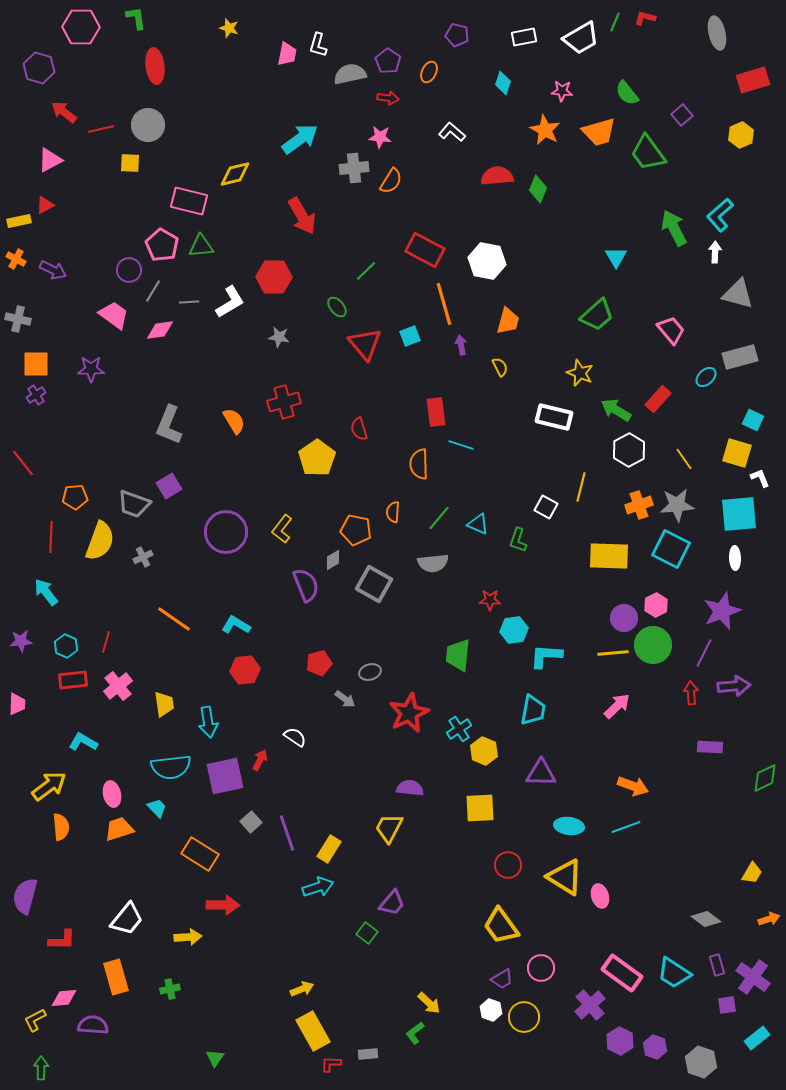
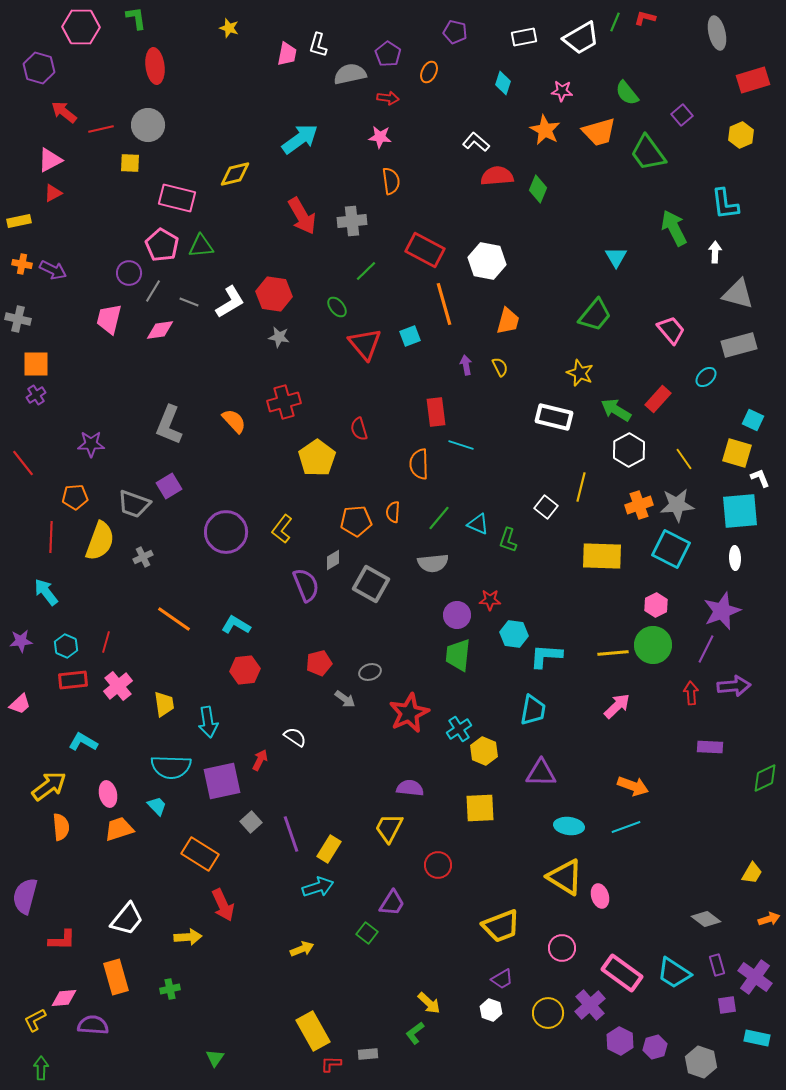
purple pentagon at (457, 35): moved 2 px left, 3 px up
purple pentagon at (388, 61): moved 7 px up
white L-shape at (452, 132): moved 24 px right, 10 px down
gray cross at (354, 168): moved 2 px left, 53 px down
orange semicircle at (391, 181): rotated 40 degrees counterclockwise
pink rectangle at (189, 201): moved 12 px left, 3 px up
red triangle at (45, 205): moved 8 px right, 12 px up
cyan L-shape at (720, 215): moved 5 px right, 11 px up; rotated 56 degrees counterclockwise
orange cross at (16, 259): moved 6 px right, 5 px down; rotated 18 degrees counterclockwise
purple circle at (129, 270): moved 3 px down
red hexagon at (274, 277): moved 17 px down; rotated 8 degrees clockwise
gray line at (189, 302): rotated 24 degrees clockwise
pink trapezoid at (114, 315): moved 5 px left, 4 px down; rotated 112 degrees counterclockwise
green trapezoid at (597, 315): moved 2 px left; rotated 9 degrees counterclockwise
purple arrow at (461, 345): moved 5 px right, 20 px down
gray rectangle at (740, 357): moved 1 px left, 12 px up
purple star at (91, 369): moved 75 px down
orange semicircle at (234, 421): rotated 12 degrees counterclockwise
white square at (546, 507): rotated 10 degrees clockwise
cyan square at (739, 514): moved 1 px right, 3 px up
orange pentagon at (356, 530): moved 9 px up; rotated 16 degrees counterclockwise
green L-shape at (518, 540): moved 10 px left
yellow rectangle at (609, 556): moved 7 px left
gray square at (374, 584): moved 3 px left
purple circle at (624, 618): moved 167 px left, 3 px up
cyan hexagon at (514, 630): moved 4 px down; rotated 16 degrees clockwise
purple line at (704, 653): moved 2 px right, 4 px up
pink trapezoid at (17, 704): moved 3 px right; rotated 45 degrees clockwise
cyan semicircle at (171, 767): rotated 9 degrees clockwise
purple square at (225, 776): moved 3 px left, 5 px down
pink ellipse at (112, 794): moved 4 px left
cyan trapezoid at (157, 808): moved 2 px up
purple line at (287, 833): moved 4 px right, 1 px down
red circle at (508, 865): moved 70 px left
purple trapezoid at (392, 903): rotated 8 degrees counterclockwise
red arrow at (223, 905): rotated 64 degrees clockwise
yellow trapezoid at (501, 926): rotated 75 degrees counterclockwise
pink circle at (541, 968): moved 21 px right, 20 px up
purple cross at (753, 977): moved 2 px right
yellow arrow at (302, 989): moved 40 px up
yellow circle at (524, 1017): moved 24 px right, 4 px up
cyan rectangle at (757, 1038): rotated 50 degrees clockwise
purple hexagon at (655, 1047): rotated 25 degrees clockwise
